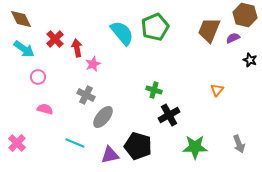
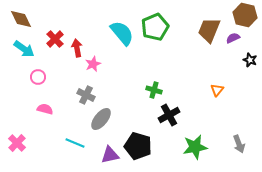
gray ellipse: moved 2 px left, 2 px down
green star: rotated 10 degrees counterclockwise
